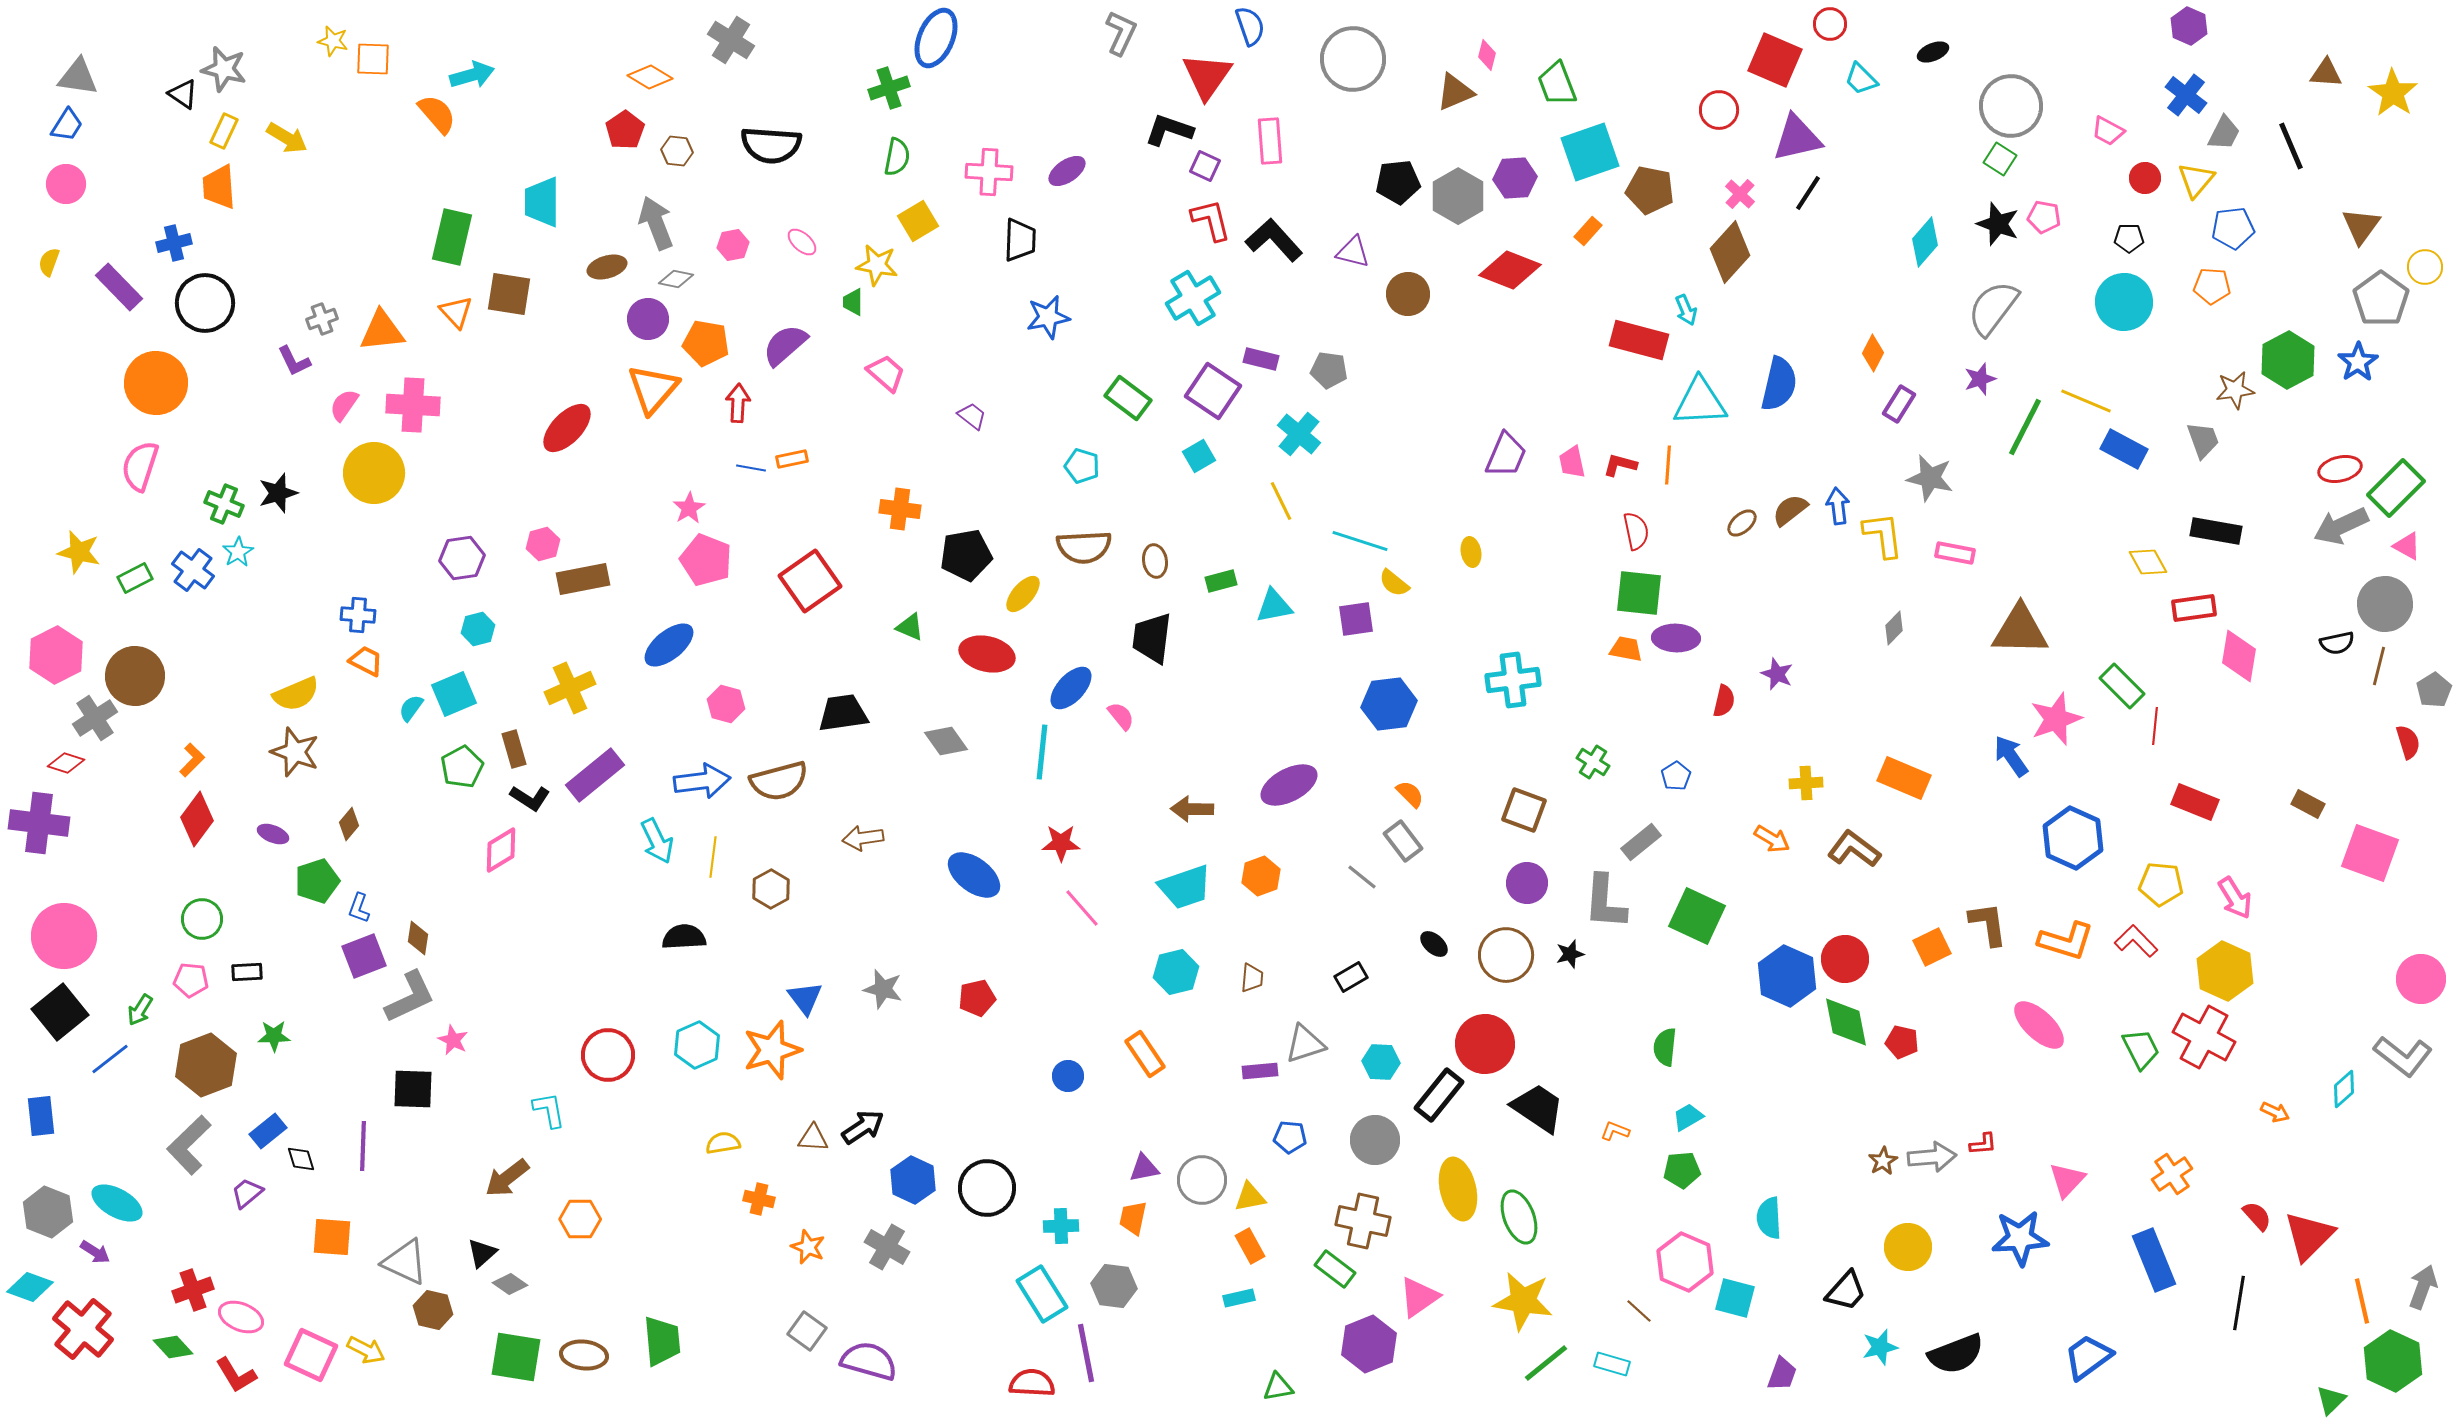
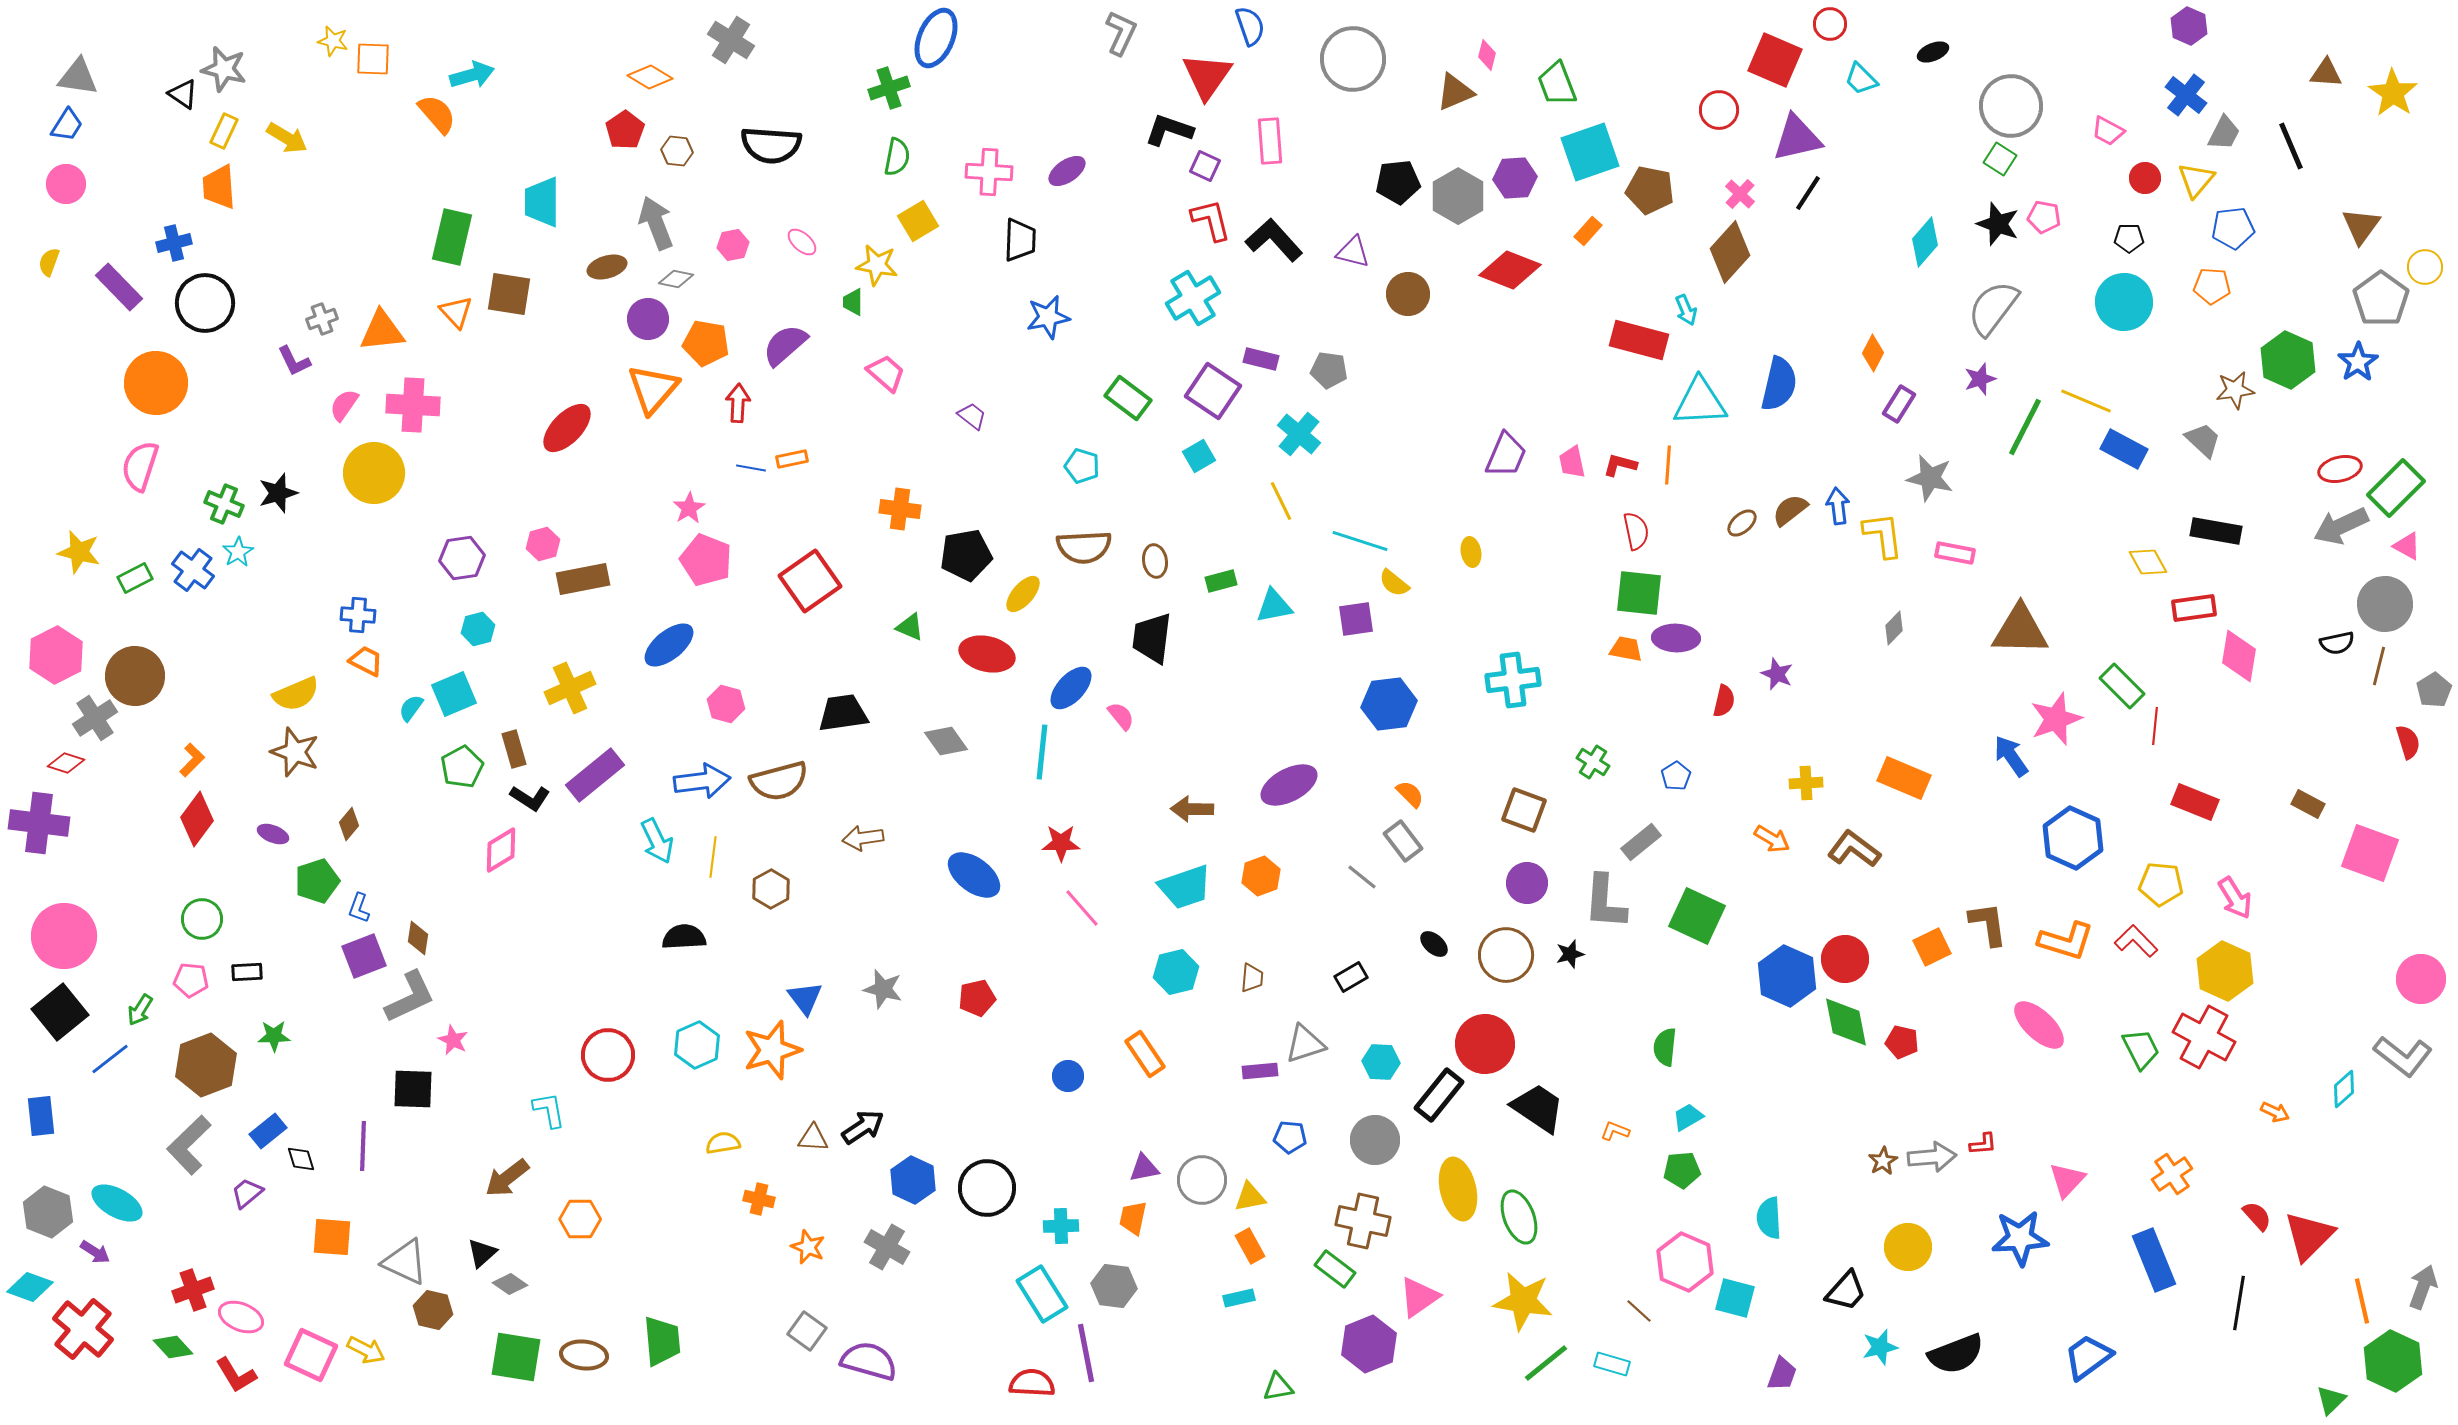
green hexagon at (2288, 360): rotated 8 degrees counterclockwise
gray trapezoid at (2203, 440): rotated 27 degrees counterclockwise
